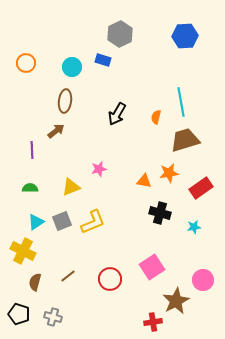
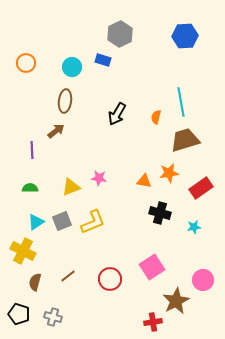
pink star: moved 9 px down; rotated 21 degrees clockwise
